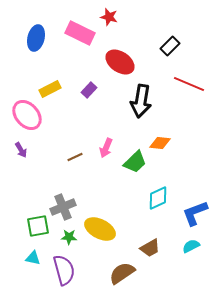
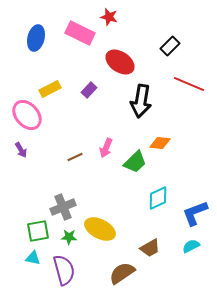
green square: moved 5 px down
